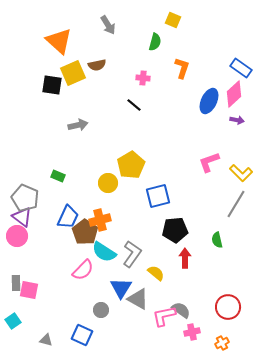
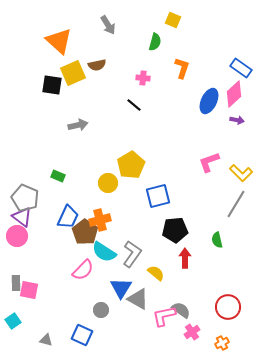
pink cross at (192, 332): rotated 21 degrees counterclockwise
